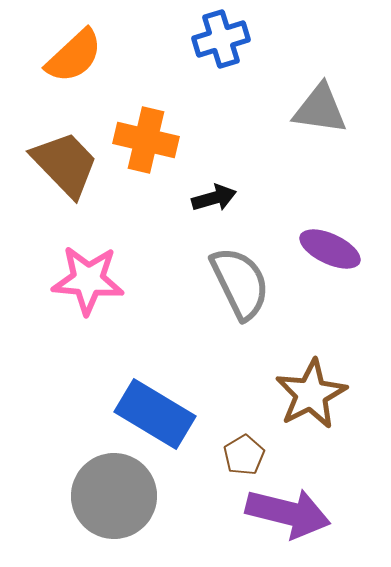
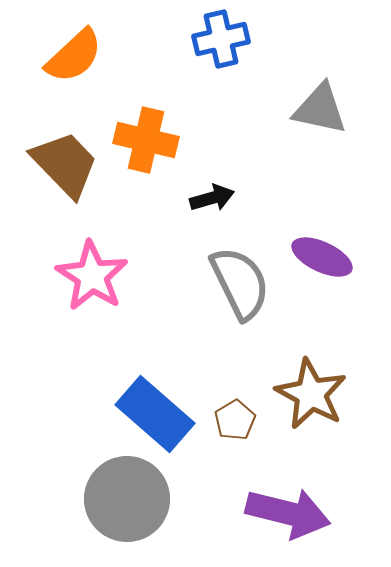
blue cross: rotated 4 degrees clockwise
gray triangle: rotated 4 degrees clockwise
black arrow: moved 2 px left
purple ellipse: moved 8 px left, 8 px down
pink star: moved 4 px right, 4 px up; rotated 28 degrees clockwise
brown star: rotated 16 degrees counterclockwise
blue rectangle: rotated 10 degrees clockwise
brown pentagon: moved 9 px left, 35 px up
gray circle: moved 13 px right, 3 px down
